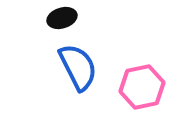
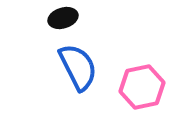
black ellipse: moved 1 px right
